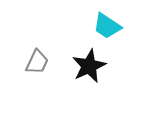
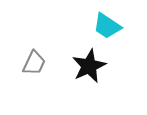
gray trapezoid: moved 3 px left, 1 px down
